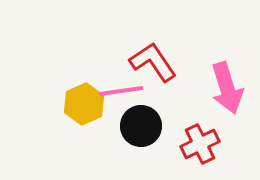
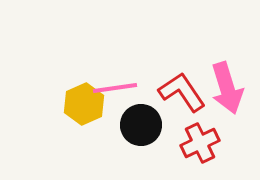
red L-shape: moved 29 px right, 30 px down
pink line: moved 6 px left, 3 px up
black circle: moved 1 px up
red cross: moved 1 px up
